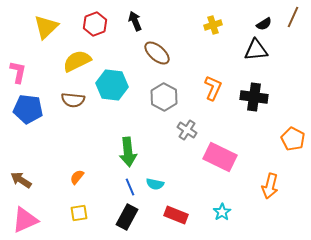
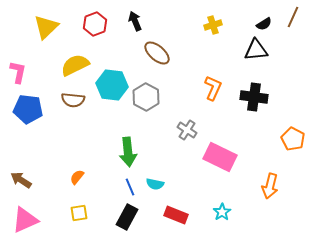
yellow semicircle: moved 2 px left, 4 px down
gray hexagon: moved 18 px left
